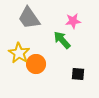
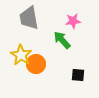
gray trapezoid: rotated 25 degrees clockwise
yellow star: moved 2 px right, 2 px down
black square: moved 1 px down
